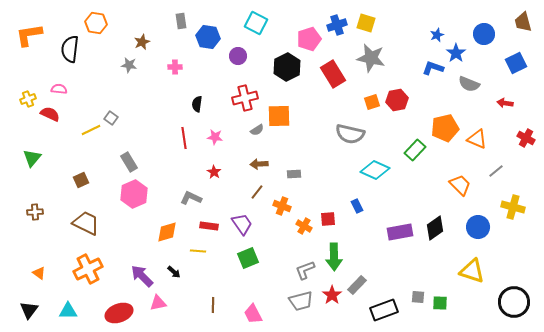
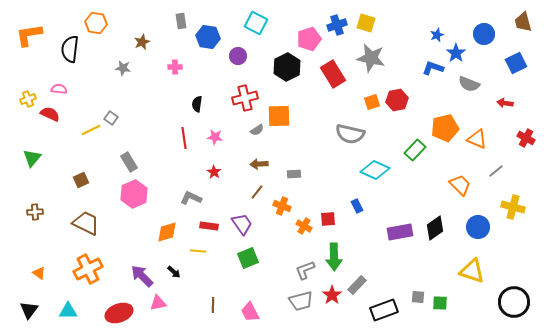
gray star at (129, 65): moved 6 px left, 3 px down
pink trapezoid at (253, 314): moved 3 px left, 2 px up
